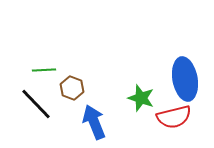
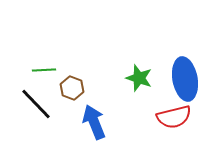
green star: moved 2 px left, 20 px up
